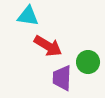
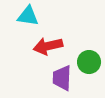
red arrow: rotated 136 degrees clockwise
green circle: moved 1 px right
